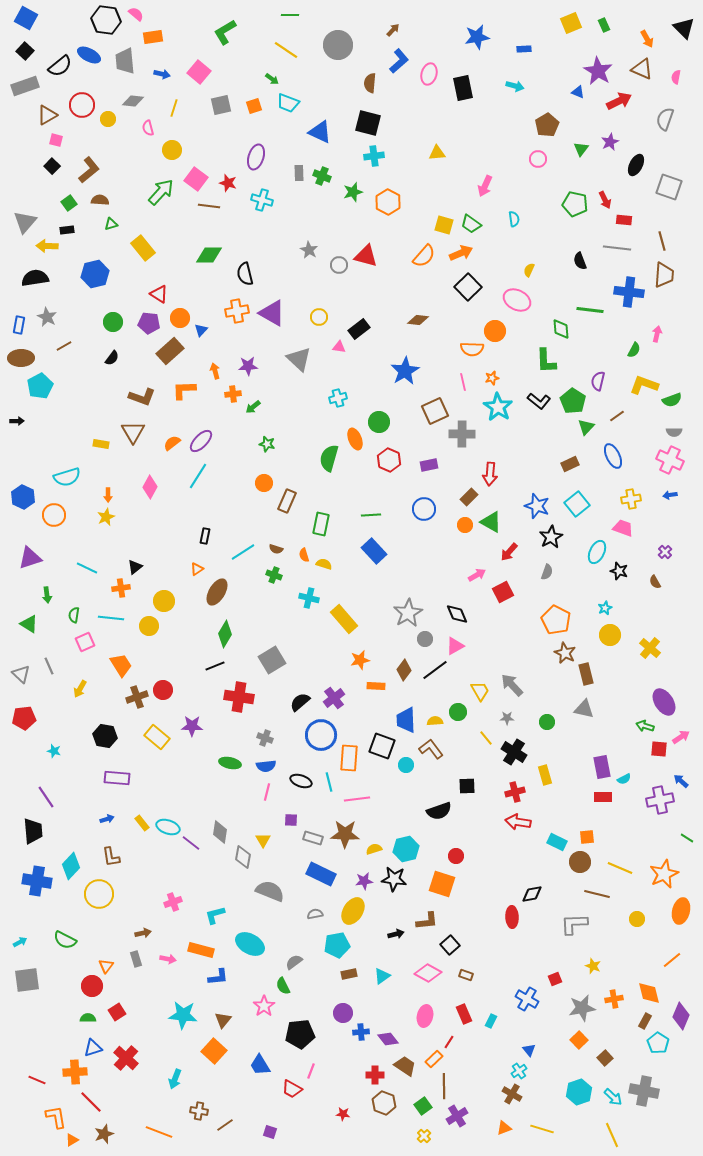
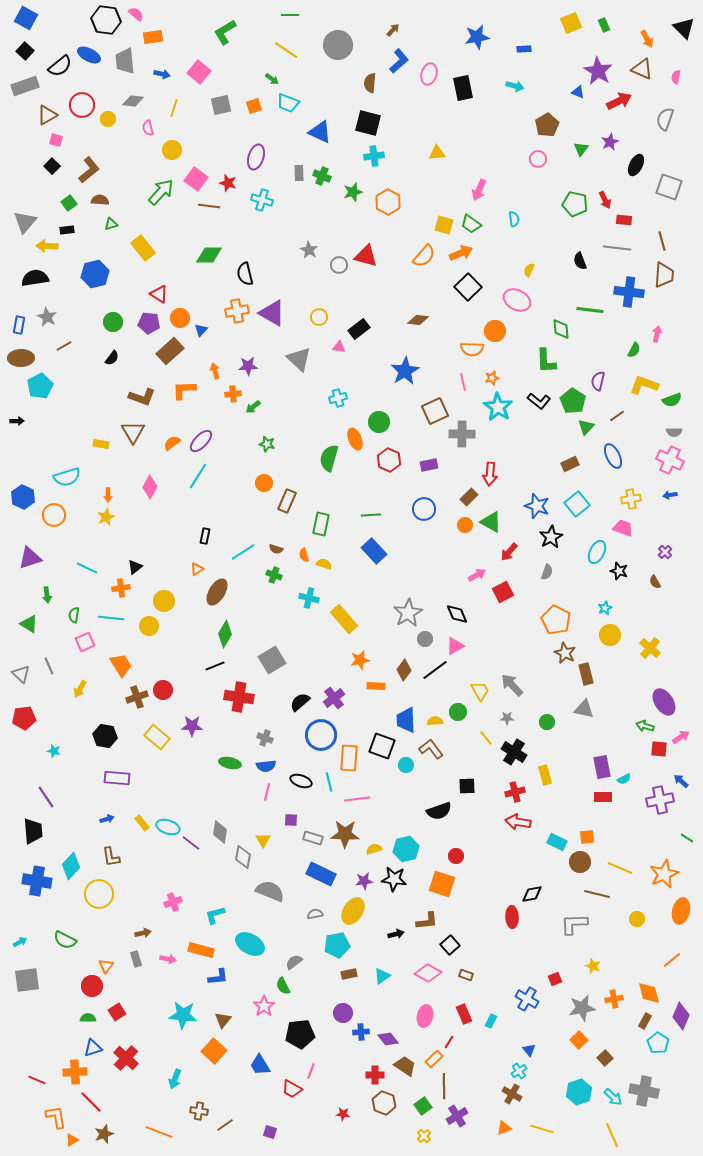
pink arrow at (485, 186): moved 6 px left, 4 px down
